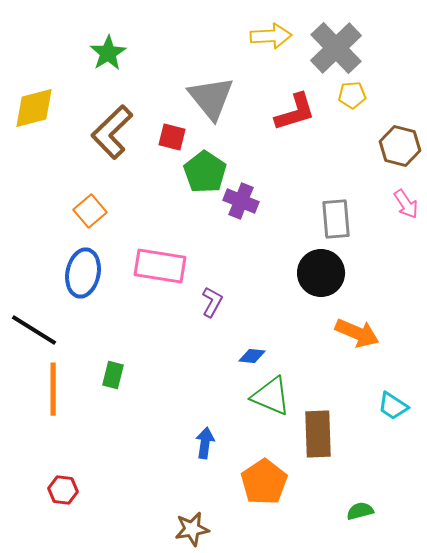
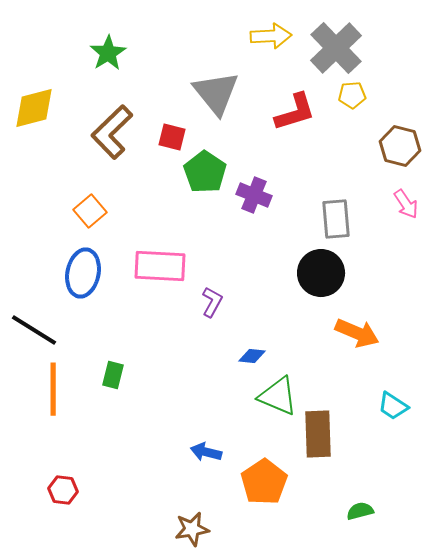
gray triangle: moved 5 px right, 5 px up
purple cross: moved 13 px right, 6 px up
pink rectangle: rotated 6 degrees counterclockwise
green triangle: moved 7 px right
blue arrow: moved 1 px right, 9 px down; rotated 84 degrees counterclockwise
